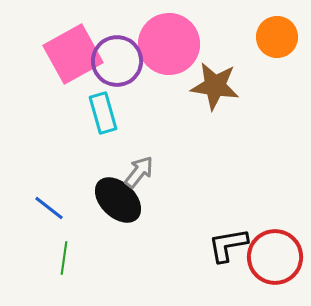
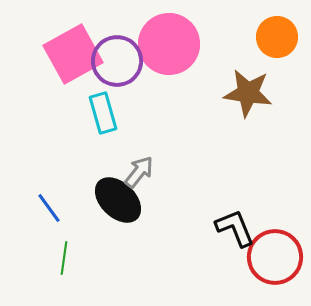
brown star: moved 33 px right, 7 px down
blue line: rotated 16 degrees clockwise
black L-shape: moved 7 px right, 17 px up; rotated 78 degrees clockwise
